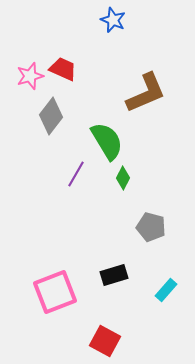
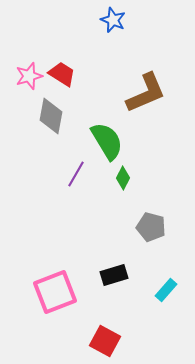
red trapezoid: moved 1 px left, 5 px down; rotated 8 degrees clockwise
pink star: moved 1 px left
gray diamond: rotated 27 degrees counterclockwise
